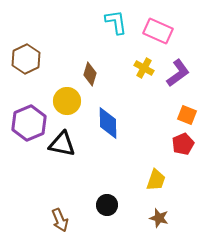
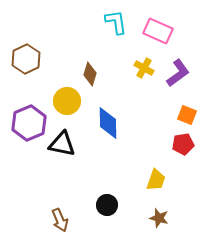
red pentagon: rotated 15 degrees clockwise
